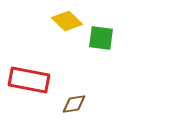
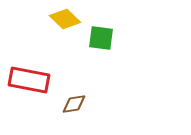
yellow diamond: moved 2 px left, 2 px up
